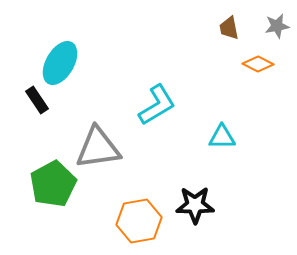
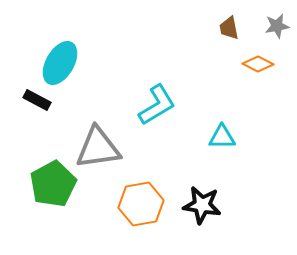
black rectangle: rotated 28 degrees counterclockwise
black star: moved 7 px right; rotated 9 degrees clockwise
orange hexagon: moved 2 px right, 17 px up
